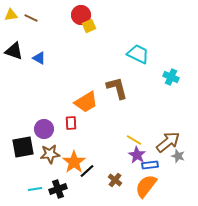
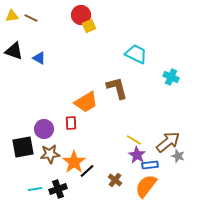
yellow triangle: moved 1 px right, 1 px down
cyan trapezoid: moved 2 px left
